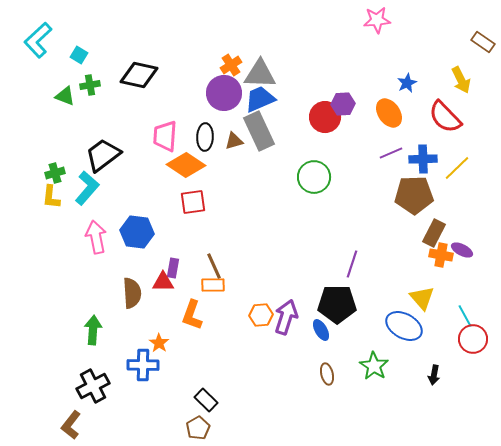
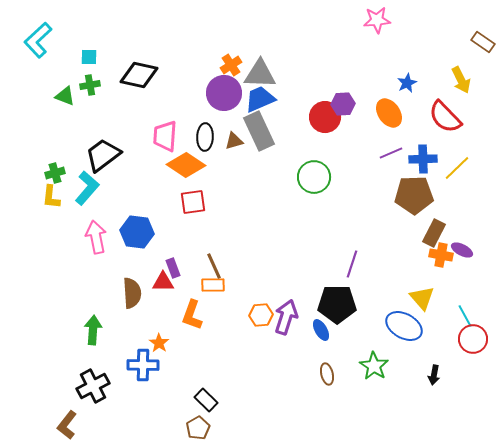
cyan square at (79, 55): moved 10 px right, 2 px down; rotated 30 degrees counterclockwise
purple rectangle at (173, 268): rotated 30 degrees counterclockwise
brown L-shape at (71, 425): moved 4 px left
